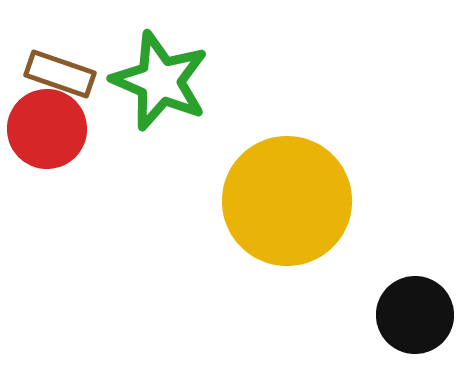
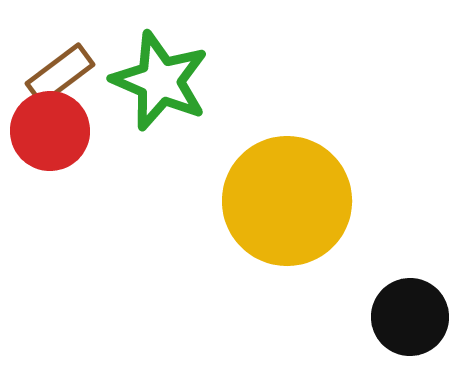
brown rectangle: rotated 56 degrees counterclockwise
red circle: moved 3 px right, 2 px down
black circle: moved 5 px left, 2 px down
